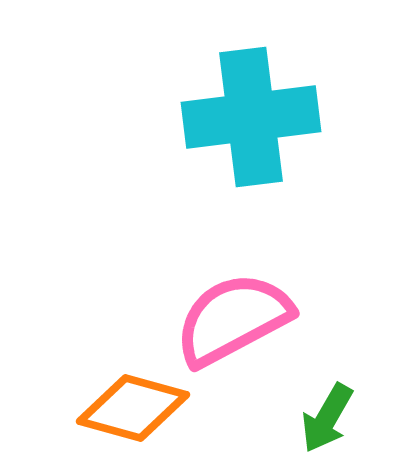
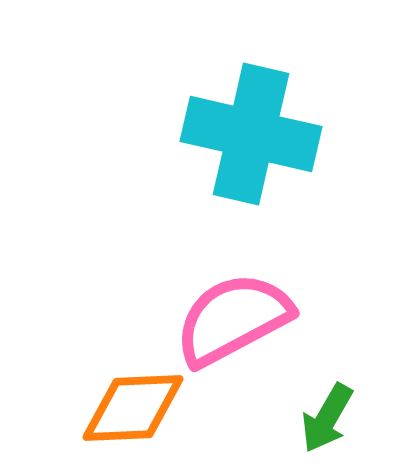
cyan cross: moved 17 px down; rotated 20 degrees clockwise
orange diamond: rotated 18 degrees counterclockwise
